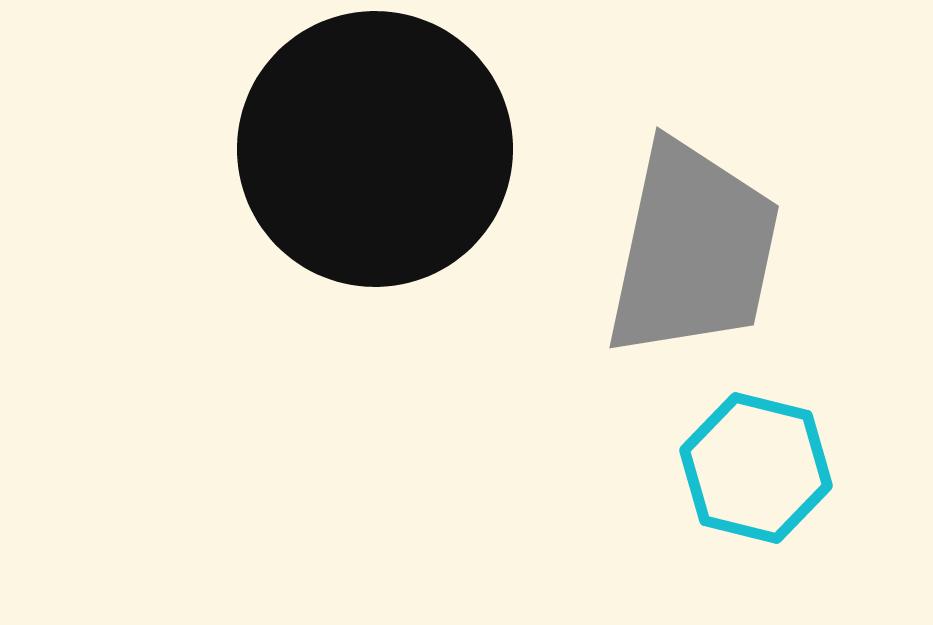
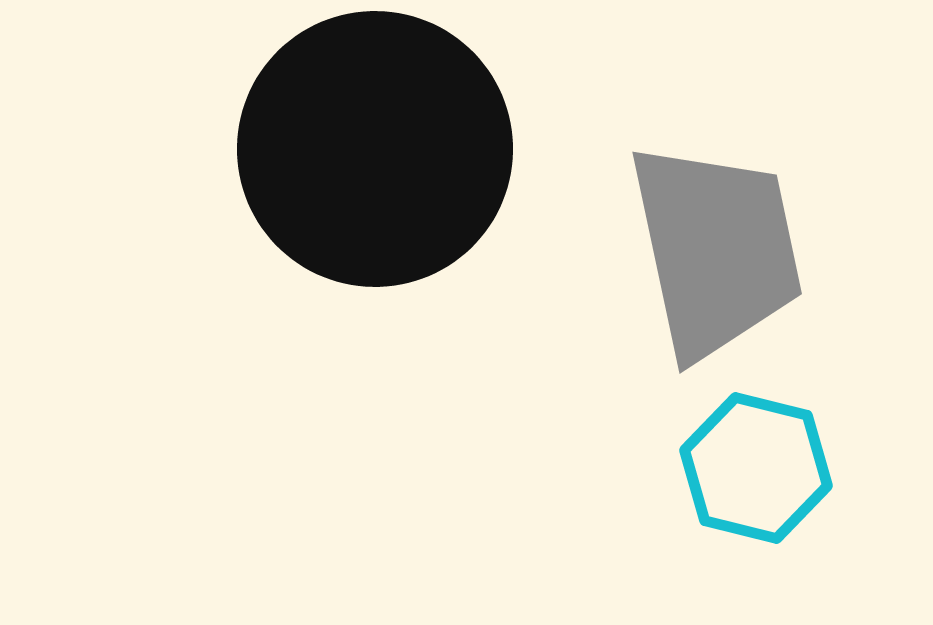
gray trapezoid: moved 23 px right; rotated 24 degrees counterclockwise
